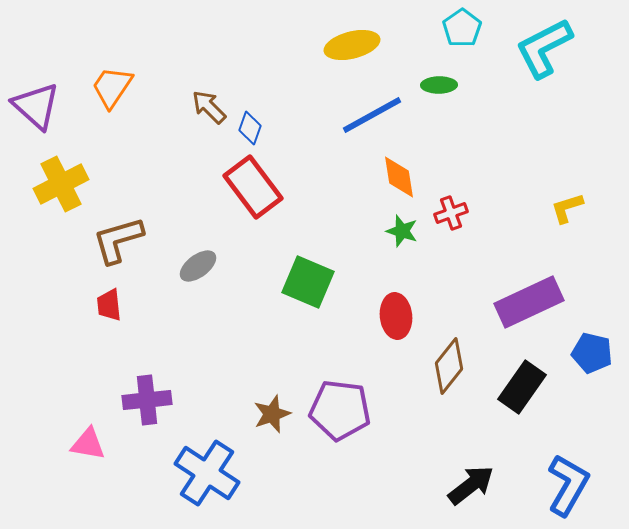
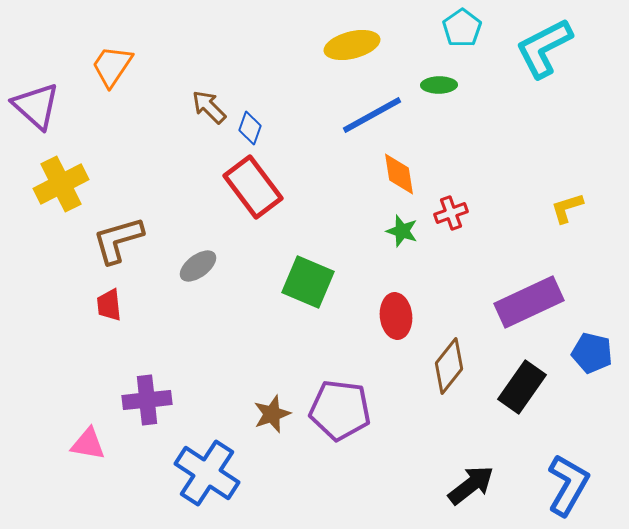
orange trapezoid: moved 21 px up
orange diamond: moved 3 px up
